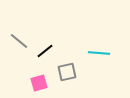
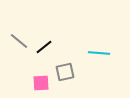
black line: moved 1 px left, 4 px up
gray square: moved 2 px left
pink square: moved 2 px right; rotated 12 degrees clockwise
